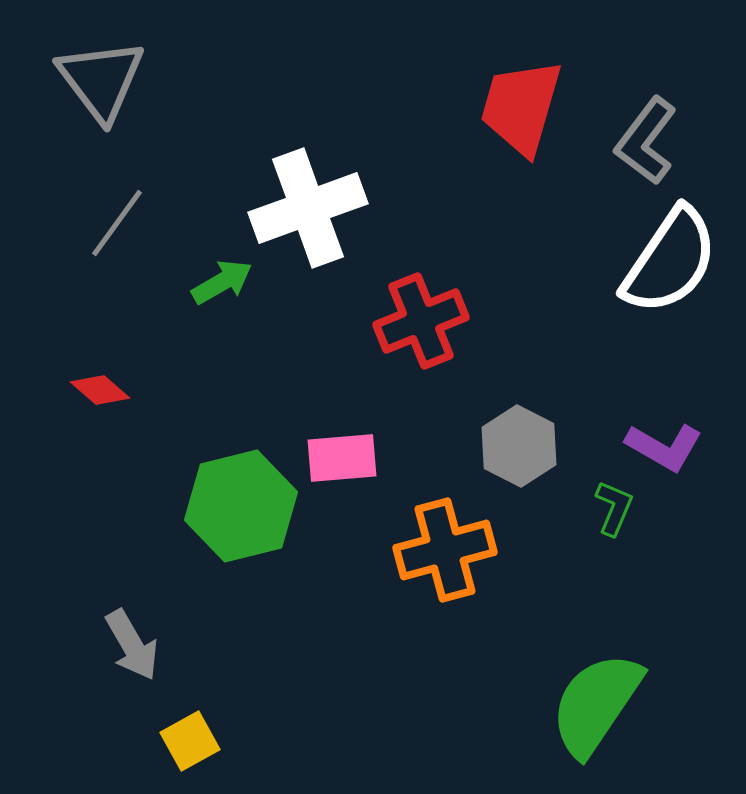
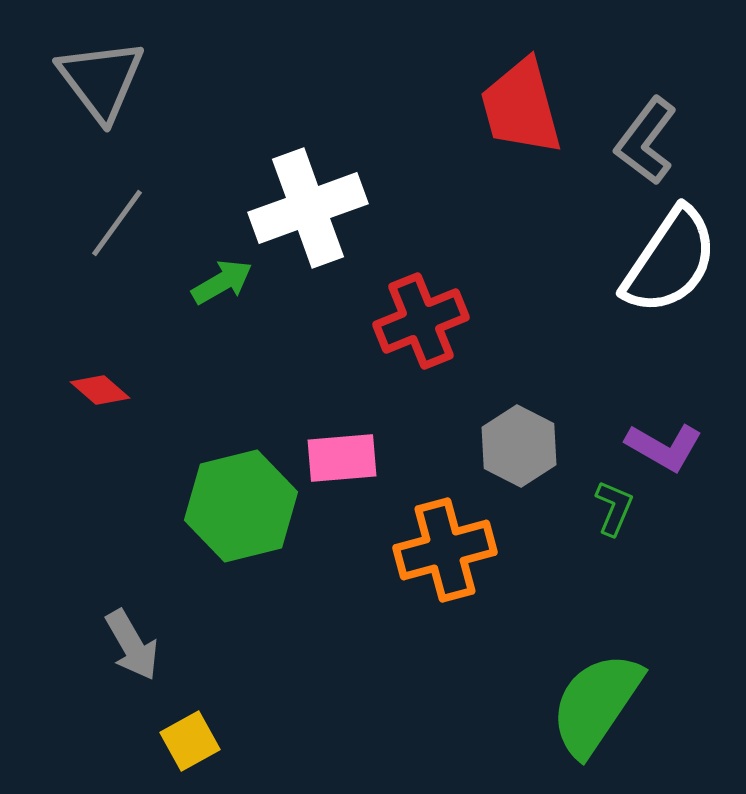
red trapezoid: rotated 31 degrees counterclockwise
